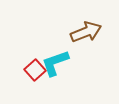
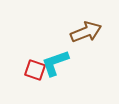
red square: rotated 30 degrees counterclockwise
